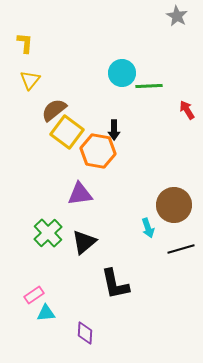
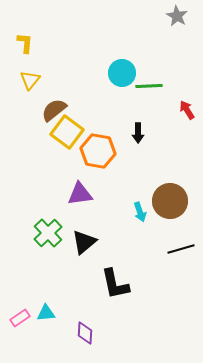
black arrow: moved 24 px right, 3 px down
brown circle: moved 4 px left, 4 px up
cyan arrow: moved 8 px left, 16 px up
pink rectangle: moved 14 px left, 23 px down
